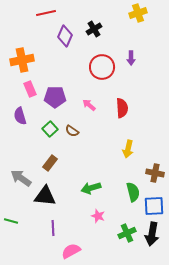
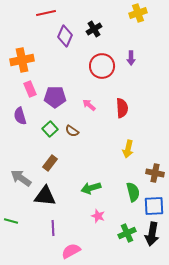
red circle: moved 1 px up
